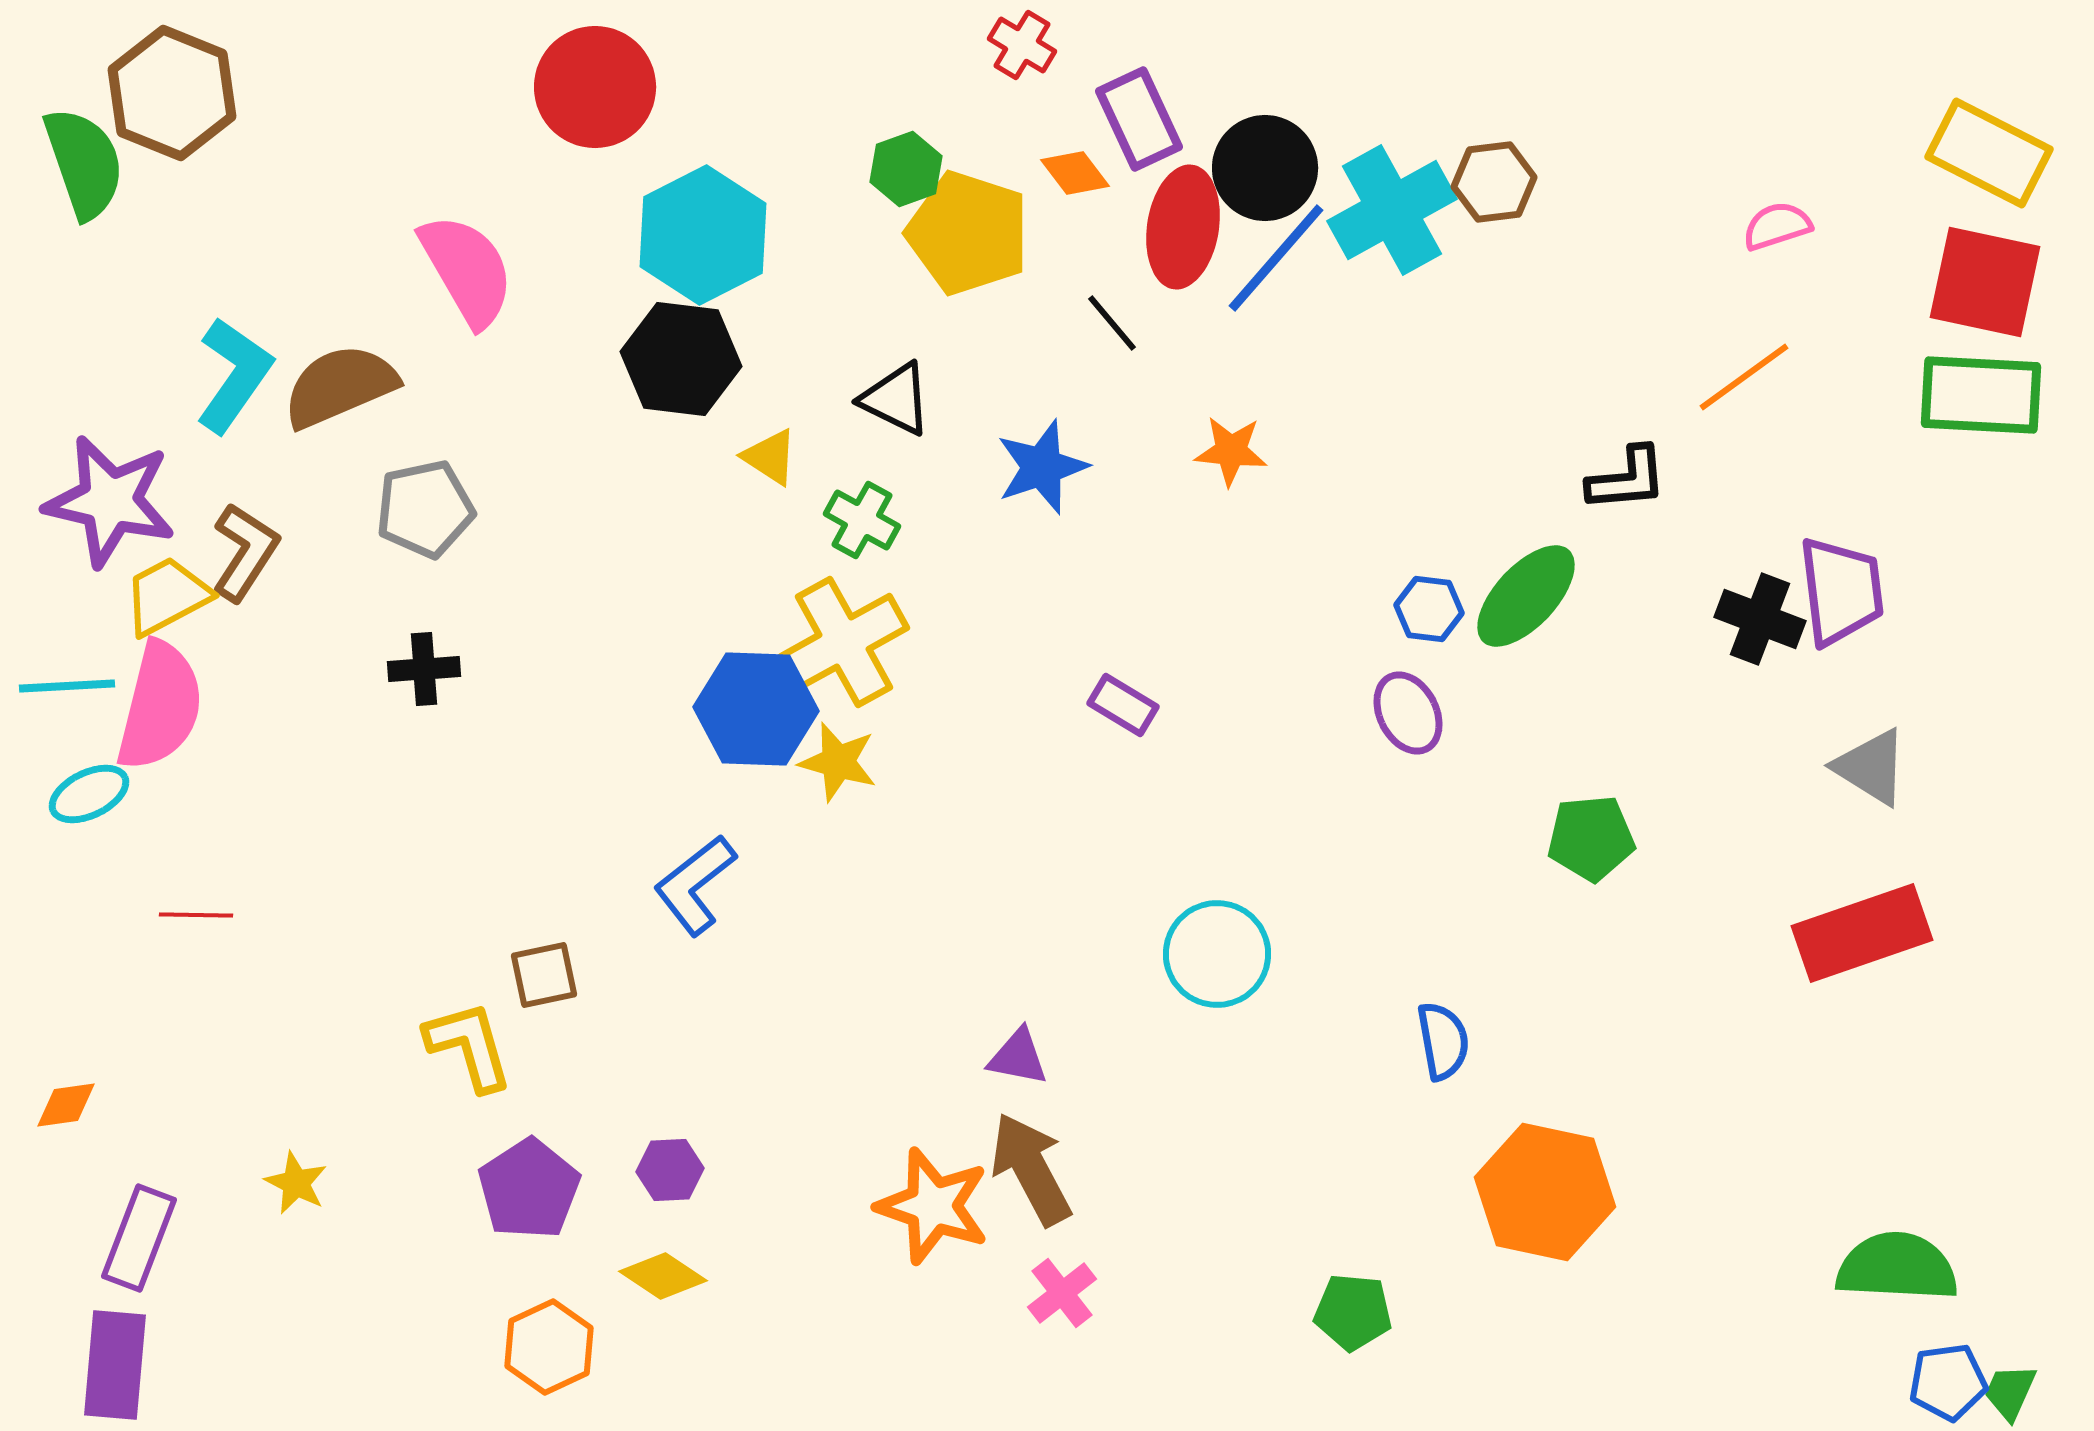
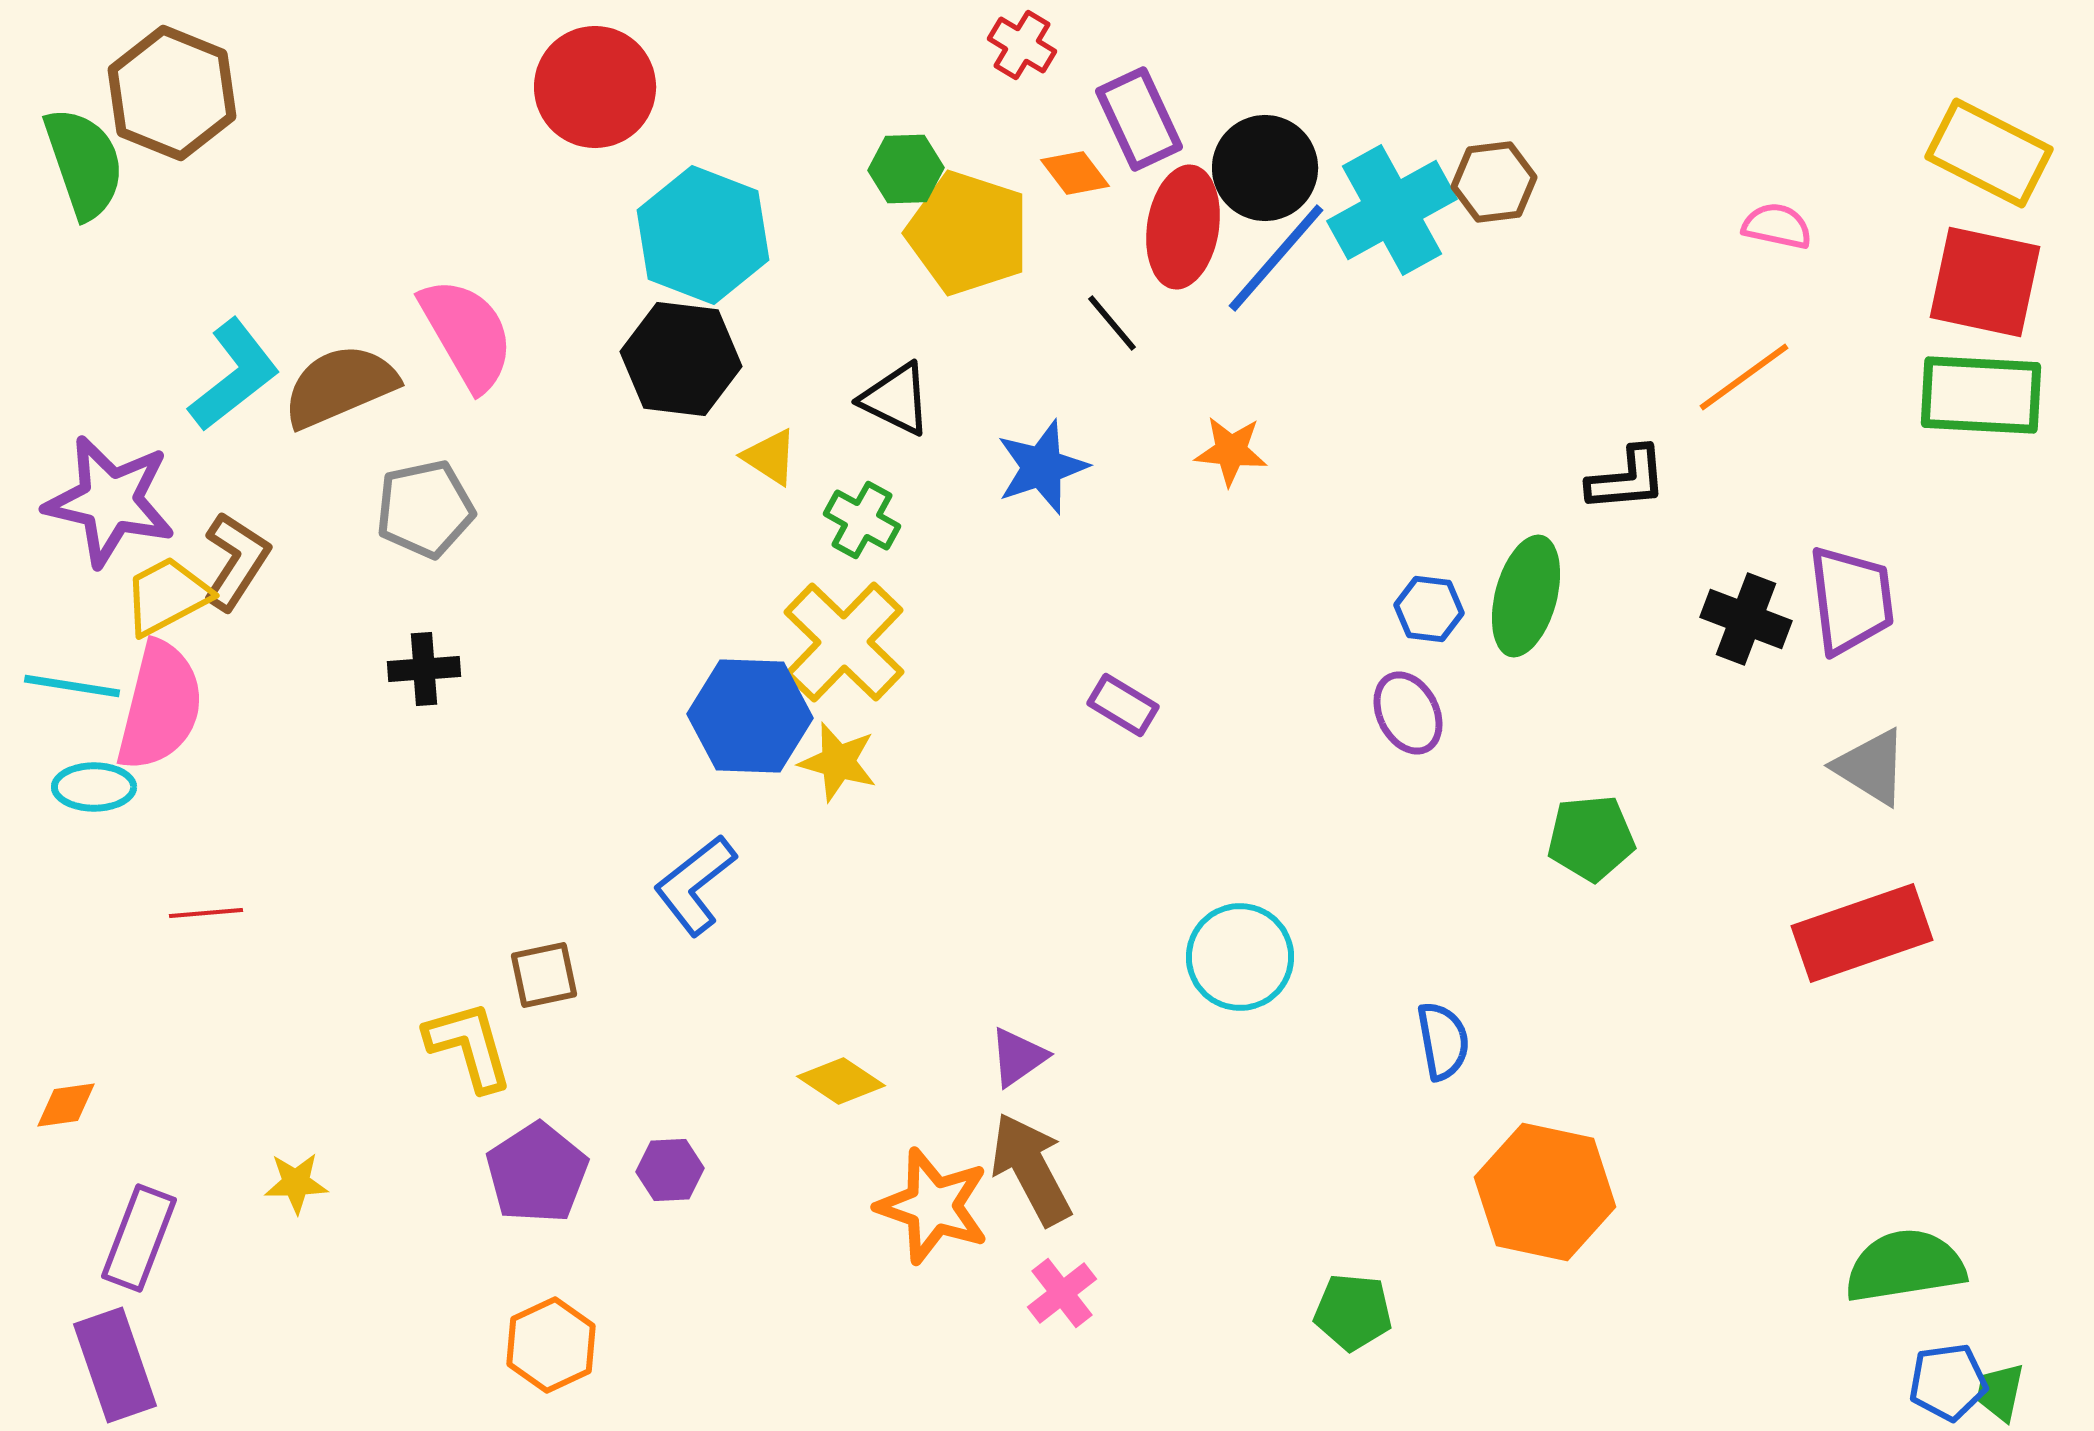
green hexagon at (906, 169): rotated 18 degrees clockwise
pink semicircle at (1777, 226): rotated 30 degrees clockwise
cyan hexagon at (703, 235): rotated 12 degrees counterclockwise
pink semicircle at (467, 270): moved 64 px down
cyan L-shape at (234, 375): rotated 17 degrees clockwise
brown L-shape at (245, 552): moved 9 px left, 9 px down
purple trapezoid at (1841, 591): moved 10 px right, 9 px down
green ellipse at (1526, 596): rotated 28 degrees counterclockwise
black cross at (1760, 619): moved 14 px left
yellow cross at (844, 642): rotated 17 degrees counterclockwise
cyan line at (67, 686): moved 5 px right; rotated 12 degrees clockwise
blue hexagon at (756, 709): moved 6 px left, 7 px down
cyan ellipse at (89, 794): moved 5 px right, 7 px up; rotated 26 degrees clockwise
red line at (196, 915): moved 10 px right, 2 px up; rotated 6 degrees counterclockwise
cyan circle at (1217, 954): moved 23 px right, 3 px down
purple triangle at (1018, 1057): rotated 46 degrees counterclockwise
yellow star at (296, 1183): rotated 28 degrees counterclockwise
purple pentagon at (529, 1189): moved 8 px right, 16 px up
green semicircle at (1897, 1267): moved 8 px right, 1 px up; rotated 12 degrees counterclockwise
yellow diamond at (663, 1276): moved 178 px right, 195 px up
orange hexagon at (549, 1347): moved 2 px right, 2 px up
purple rectangle at (115, 1365): rotated 24 degrees counterclockwise
green trapezoid at (2010, 1392): moved 10 px left; rotated 12 degrees counterclockwise
